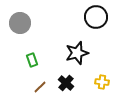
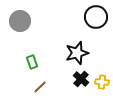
gray circle: moved 2 px up
green rectangle: moved 2 px down
black cross: moved 15 px right, 4 px up
